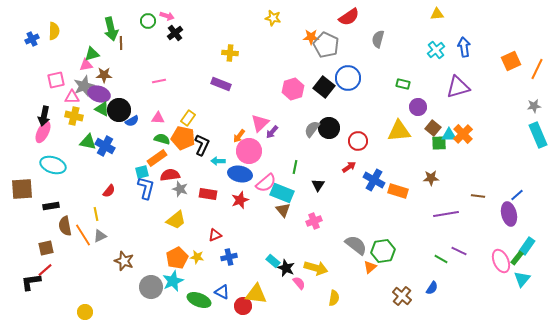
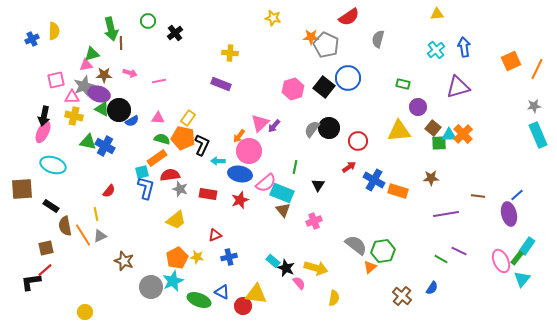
pink arrow at (167, 16): moved 37 px left, 57 px down
purple arrow at (272, 132): moved 2 px right, 6 px up
black rectangle at (51, 206): rotated 42 degrees clockwise
